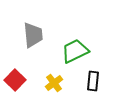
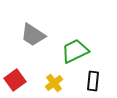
gray trapezoid: rotated 128 degrees clockwise
red square: rotated 10 degrees clockwise
